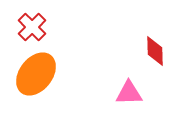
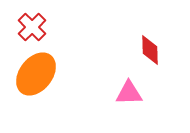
red diamond: moved 5 px left, 1 px up
